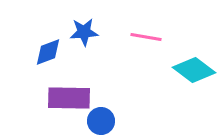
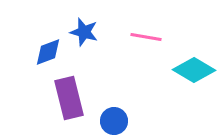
blue star: rotated 20 degrees clockwise
cyan diamond: rotated 6 degrees counterclockwise
purple rectangle: rotated 75 degrees clockwise
blue circle: moved 13 px right
